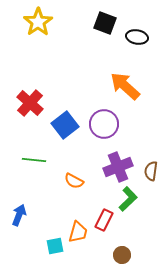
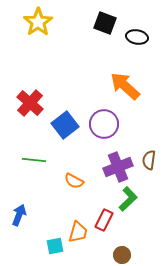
brown semicircle: moved 2 px left, 11 px up
